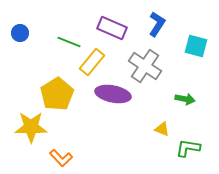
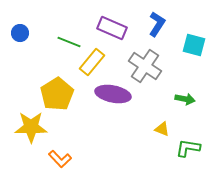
cyan square: moved 2 px left, 1 px up
orange L-shape: moved 1 px left, 1 px down
